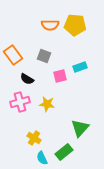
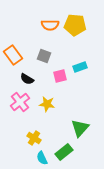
pink cross: rotated 24 degrees counterclockwise
